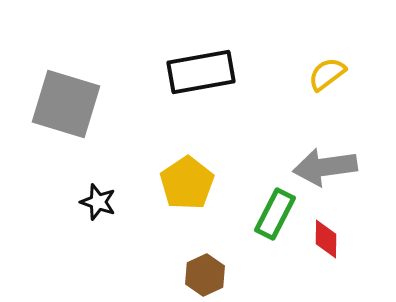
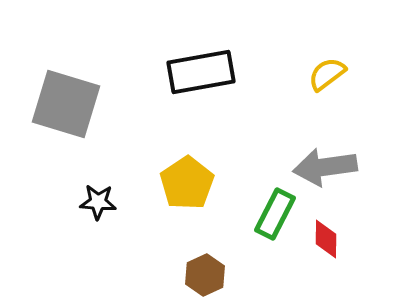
black star: rotated 15 degrees counterclockwise
